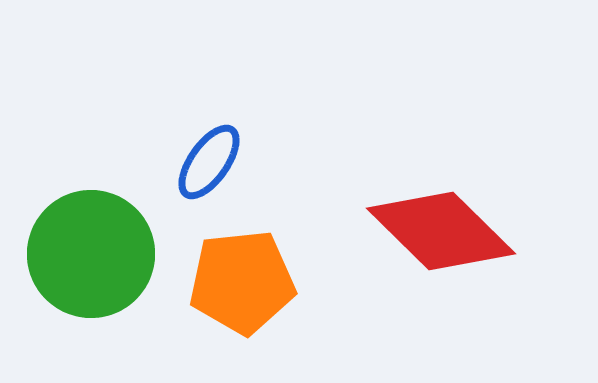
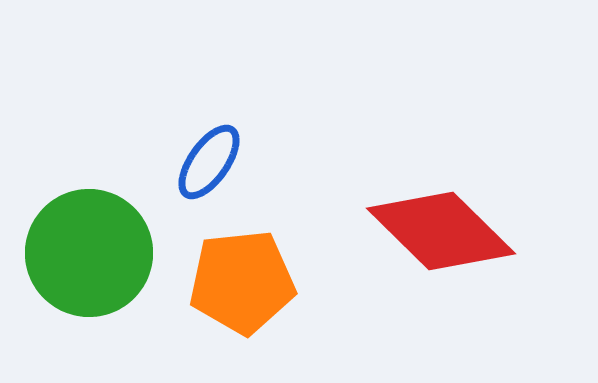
green circle: moved 2 px left, 1 px up
